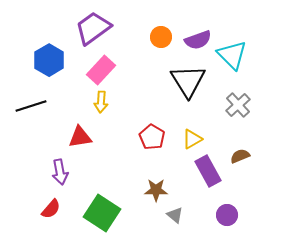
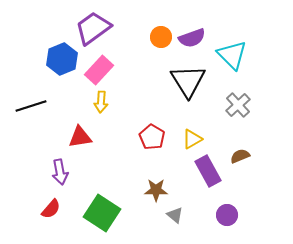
purple semicircle: moved 6 px left, 2 px up
blue hexagon: moved 13 px right, 1 px up; rotated 8 degrees clockwise
pink rectangle: moved 2 px left
